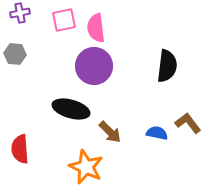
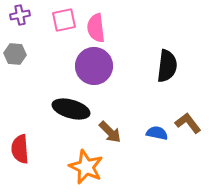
purple cross: moved 2 px down
